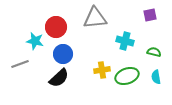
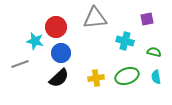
purple square: moved 3 px left, 4 px down
blue circle: moved 2 px left, 1 px up
yellow cross: moved 6 px left, 8 px down
